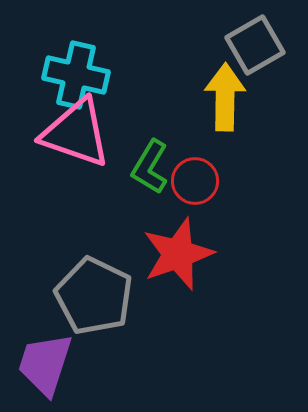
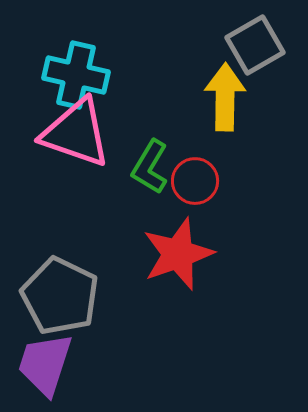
gray pentagon: moved 34 px left
